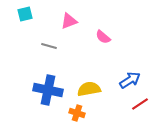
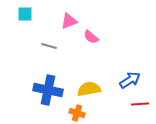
cyan square: rotated 14 degrees clockwise
pink semicircle: moved 12 px left
red line: rotated 30 degrees clockwise
